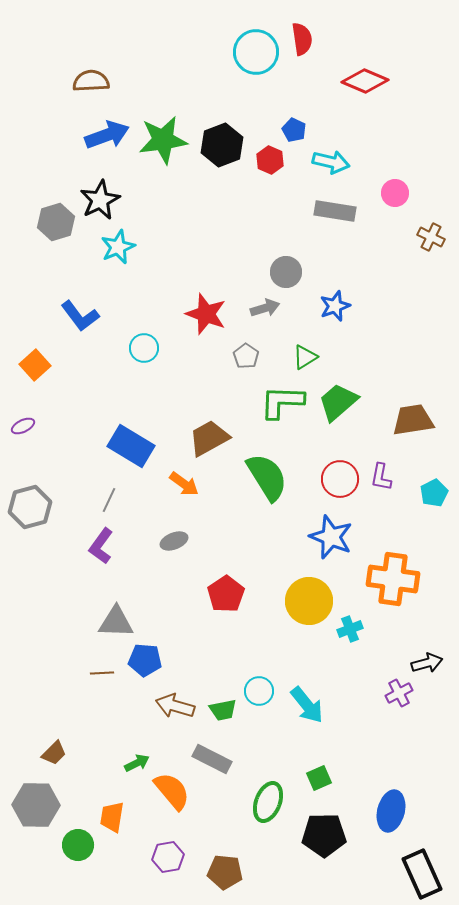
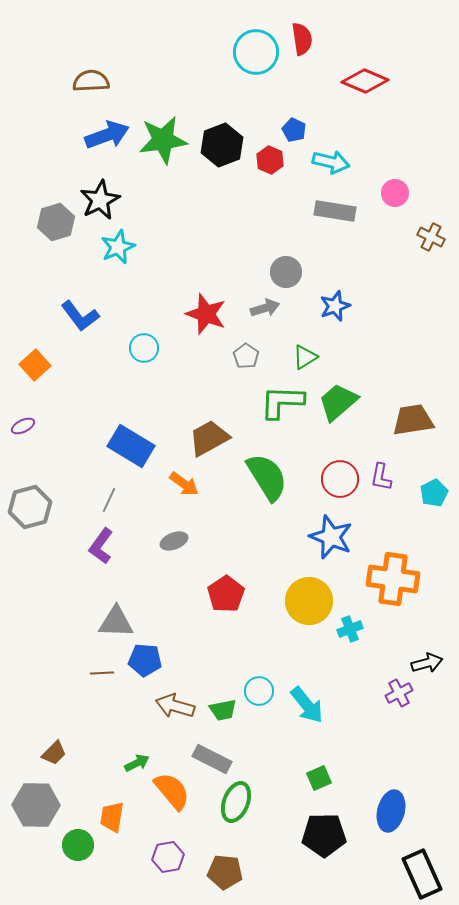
green ellipse at (268, 802): moved 32 px left
